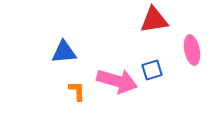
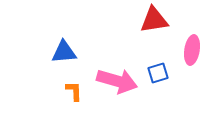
pink ellipse: rotated 20 degrees clockwise
blue square: moved 6 px right, 3 px down
orange L-shape: moved 3 px left
